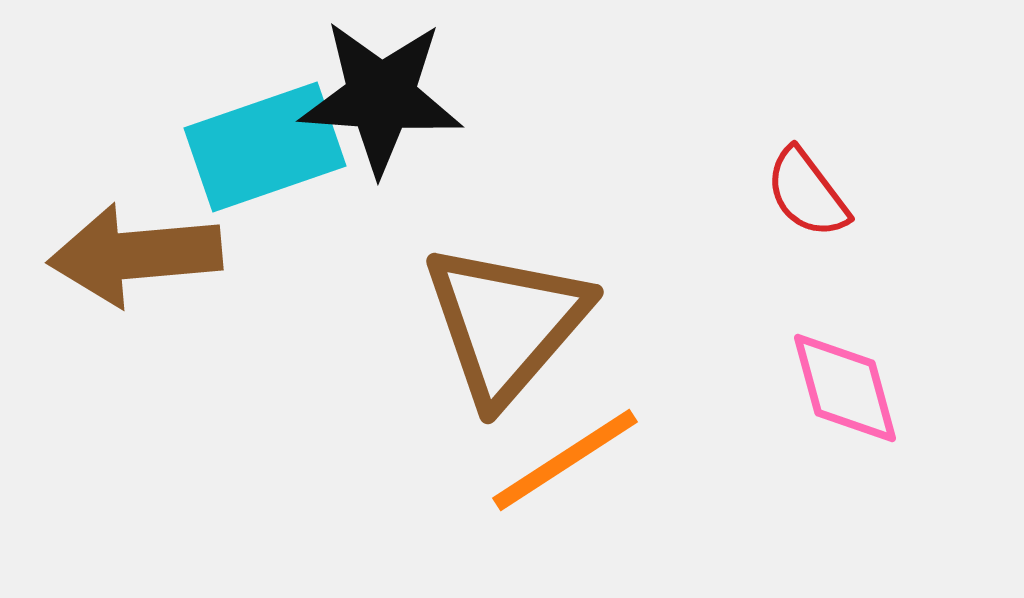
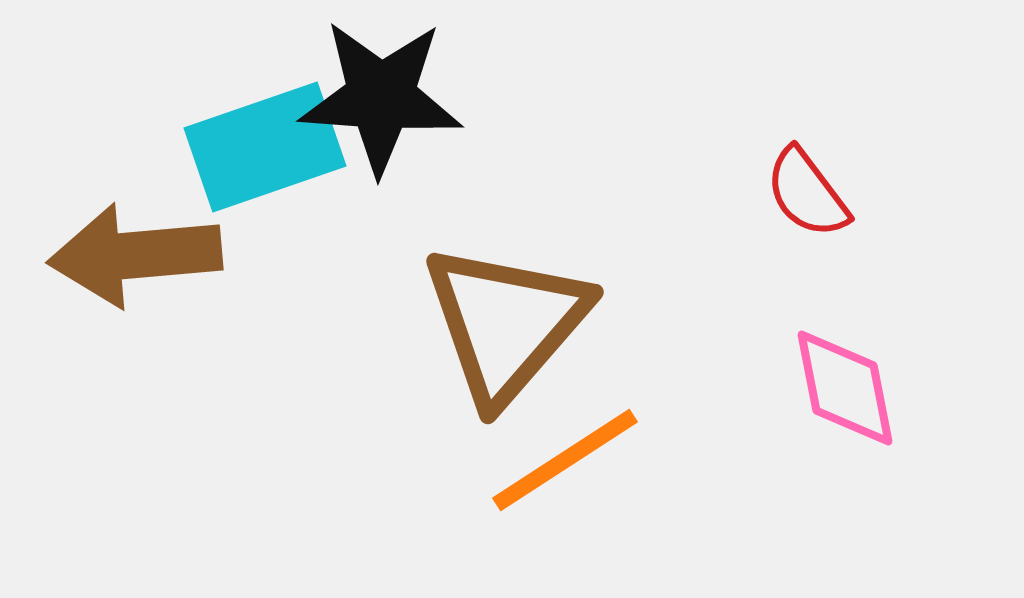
pink diamond: rotated 4 degrees clockwise
